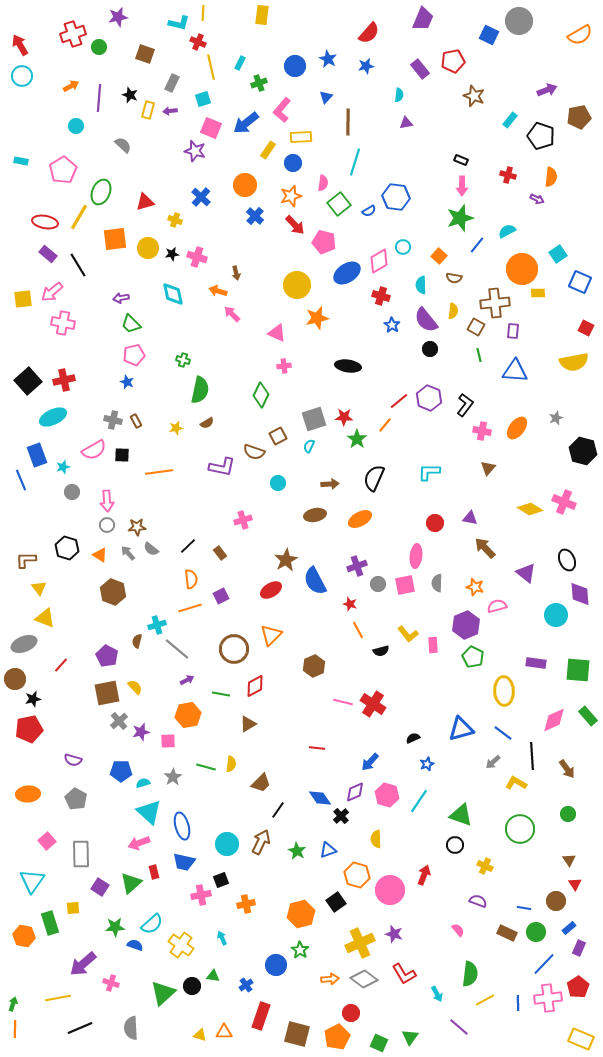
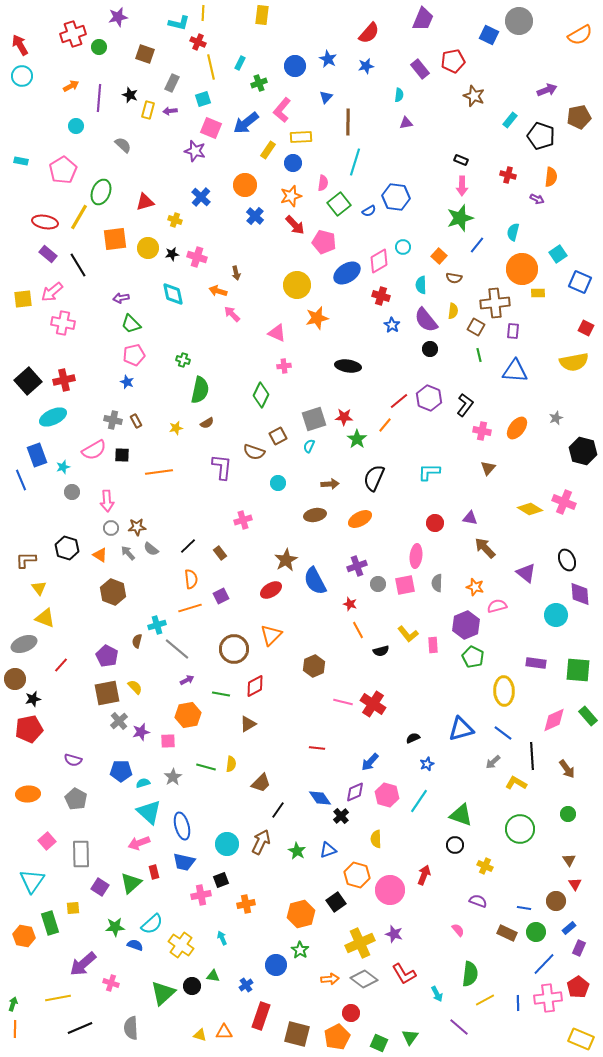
cyan semicircle at (507, 231): moved 6 px right, 1 px down; rotated 48 degrees counterclockwise
purple L-shape at (222, 467): rotated 96 degrees counterclockwise
gray circle at (107, 525): moved 4 px right, 3 px down
